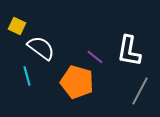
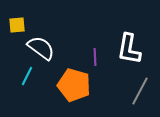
yellow square: moved 1 px up; rotated 30 degrees counterclockwise
white L-shape: moved 2 px up
purple line: rotated 48 degrees clockwise
cyan line: rotated 42 degrees clockwise
orange pentagon: moved 3 px left, 3 px down
